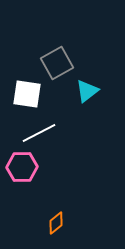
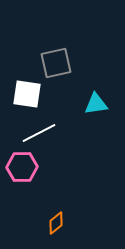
gray square: moved 1 px left; rotated 16 degrees clockwise
cyan triangle: moved 9 px right, 13 px down; rotated 30 degrees clockwise
